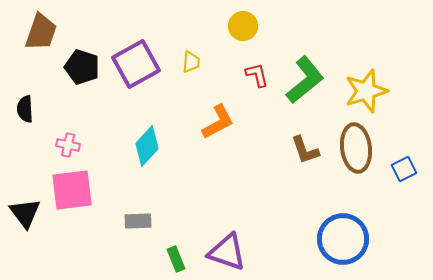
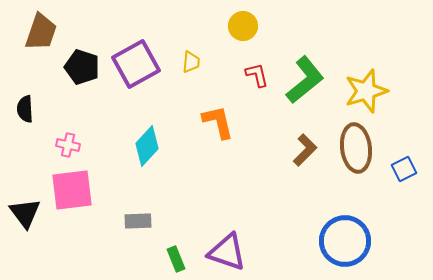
orange L-shape: rotated 75 degrees counterclockwise
brown L-shape: rotated 116 degrees counterclockwise
blue circle: moved 2 px right, 2 px down
